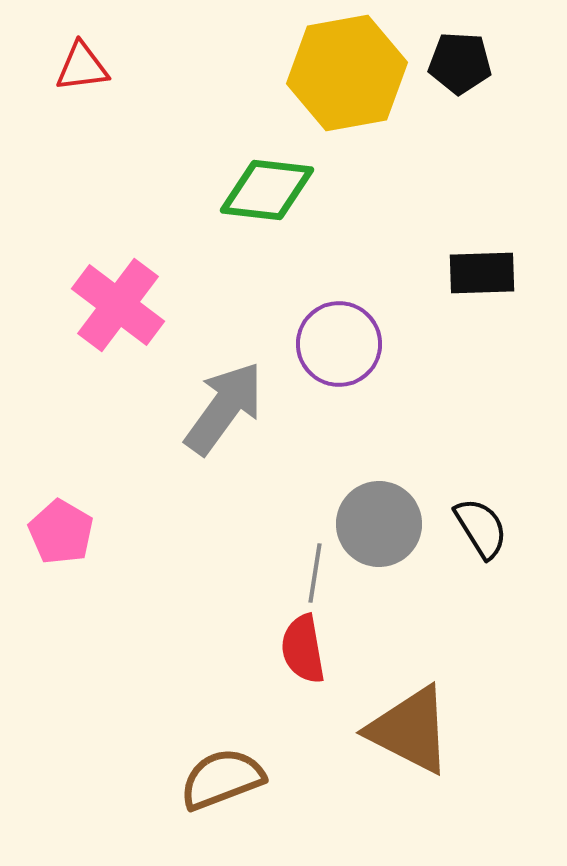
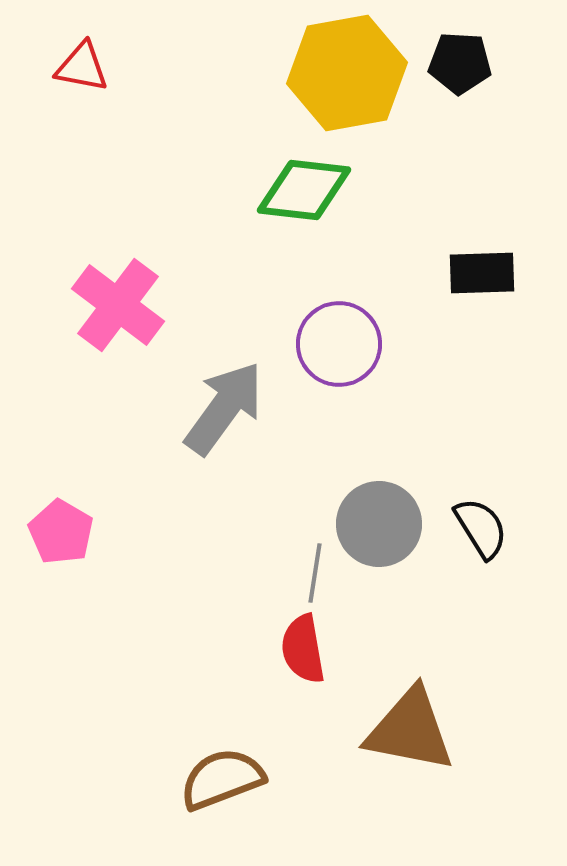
red triangle: rotated 18 degrees clockwise
green diamond: moved 37 px right
brown triangle: rotated 16 degrees counterclockwise
